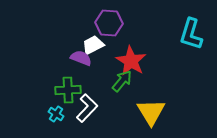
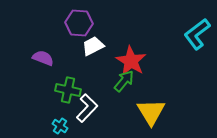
purple hexagon: moved 30 px left
cyan L-shape: moved 6 px right; rotated 36 degrees clockwise
white trapezoid: moved 1 px down
purple semicircle: moved 38 px left
green arrow: moved 2 px right
green cross: rotated 15 degrees clockwise
cyan cross: moved 4 px right, 12 px down
